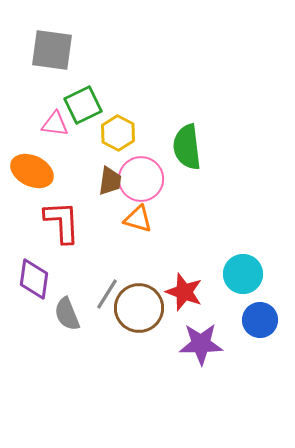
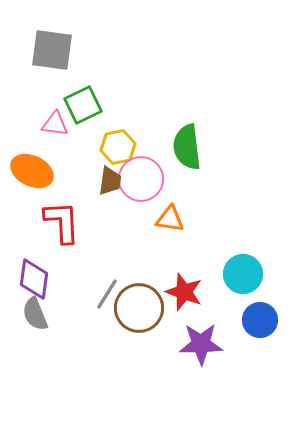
yellow hexagon: moved 14 px down; rotated 20 degrees clockwise
orange triangle: moved 32 px right; rotated 8 degrees counterclockwise
gray semicircle: moved 32 px left
